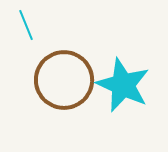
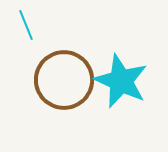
cyan star: moved 2 px left, 4 px up
